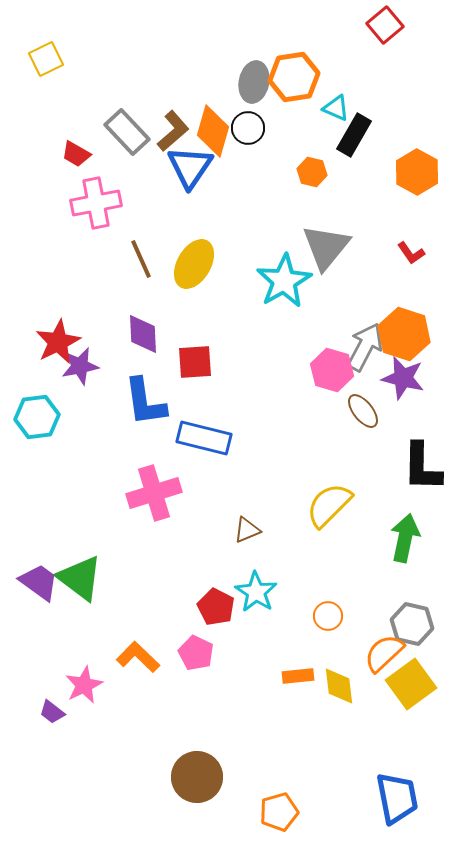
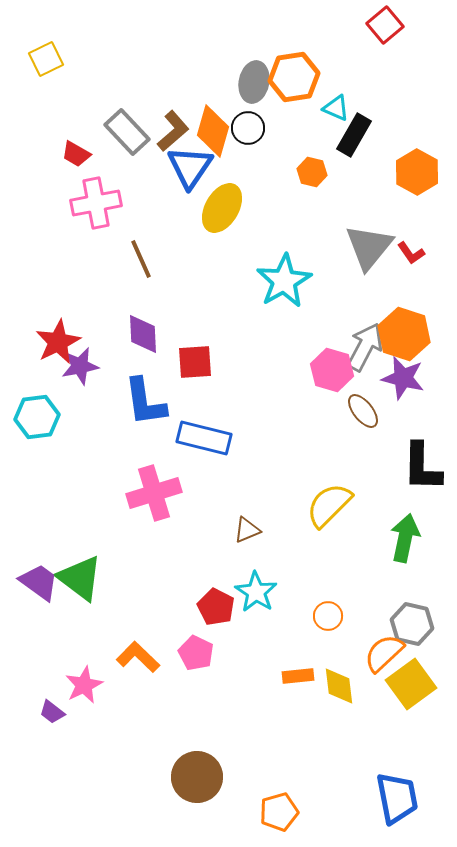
gray triangle at (326, 247): moved 43 px right
yellow ellipse at (194, 264): moved 28 px right, 56 px up
